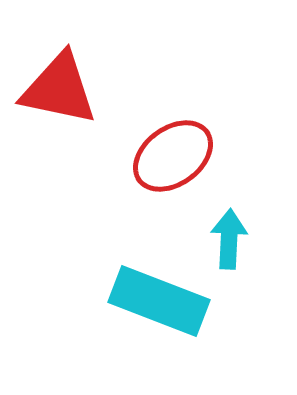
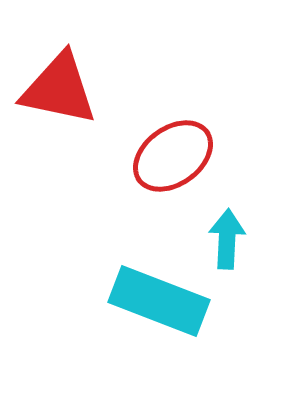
cyan arrow: moved 2 px left
